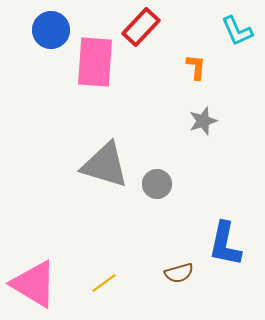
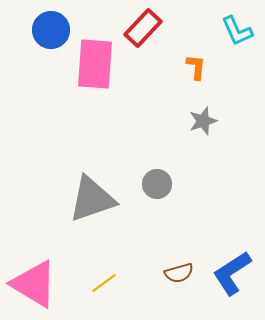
red rectangle: moved 2 px right, 1 px down
pink rectangle: moved 2 px down
gray triangle: moved 13 px left, 34 px down; rotated 36 degrees counterclockwise
blue L-shape: moved 7 px right, 29 px down; rotated 45 degrees clockwise
